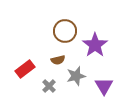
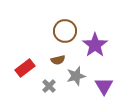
red rectangle: moved 1 px up
